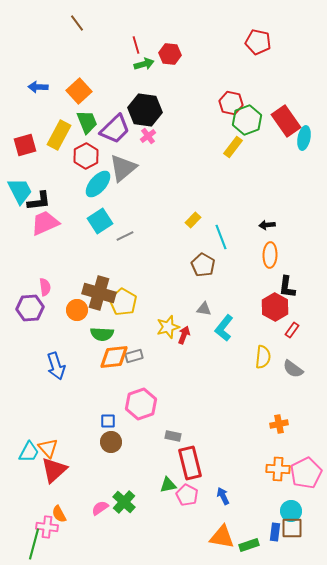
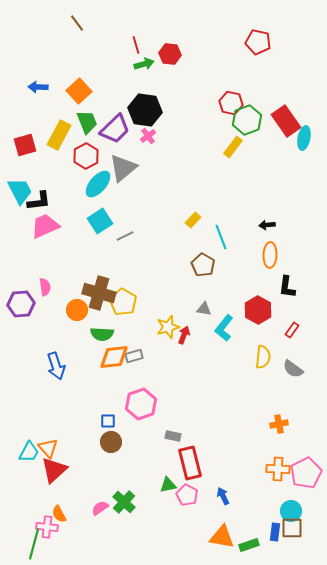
pink trapezoid at (45, 223): moved 3 px down
red hexagon at (275, 307): moved 17 px left, 3 px down
purple hexagon at (30, 308): moved 9 px left, 4 px up
